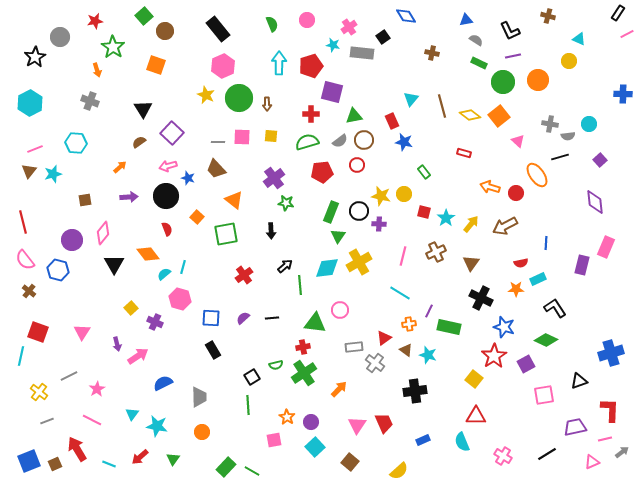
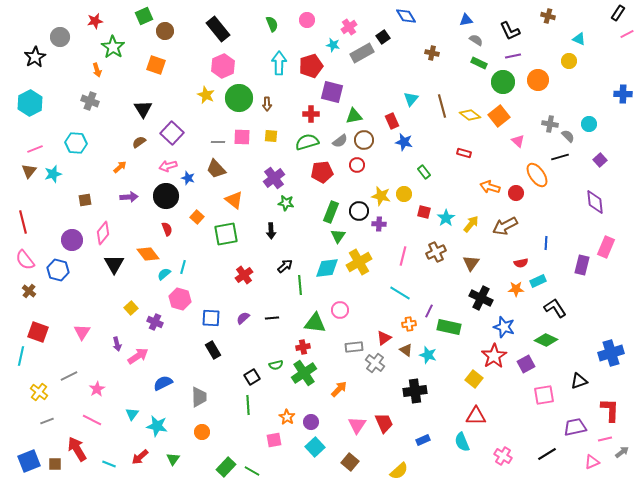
green square at (144, 16): rotated 18 degrees clockwise
gray rectangle at (362, 53): rotated 35 degrees counterclockwise
gray semicircle at (568, 136): rotated 128 degrees counterclockwise
cyan rectangle at (538, 279): moved 2 px down
brown square at (55, 464): rotated 24 degrees clockwise
